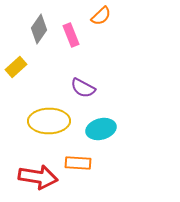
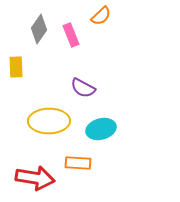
yellow rectangle: rotated 50 degrees counterclockwise
red arrow: moved 3 px left, 1 px down
